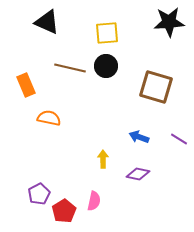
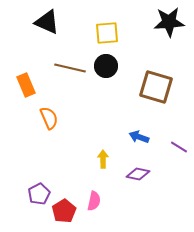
orange semicircle: rotated 55 degrees clockwise
purple line: moved 8 px down
